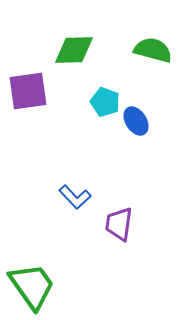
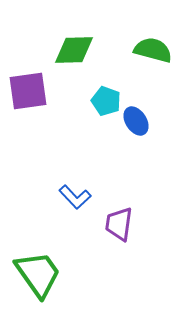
cyan pentagon: moved 1 px right, 1 px up
green trapezoid: moved 6 px right, 12 px up
